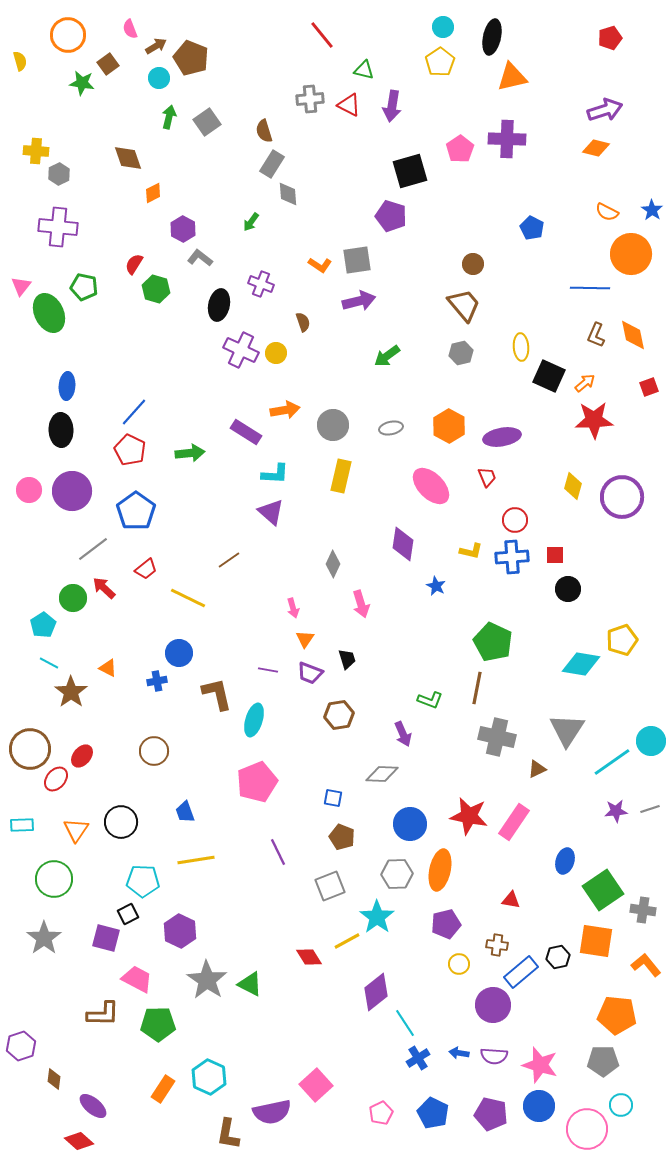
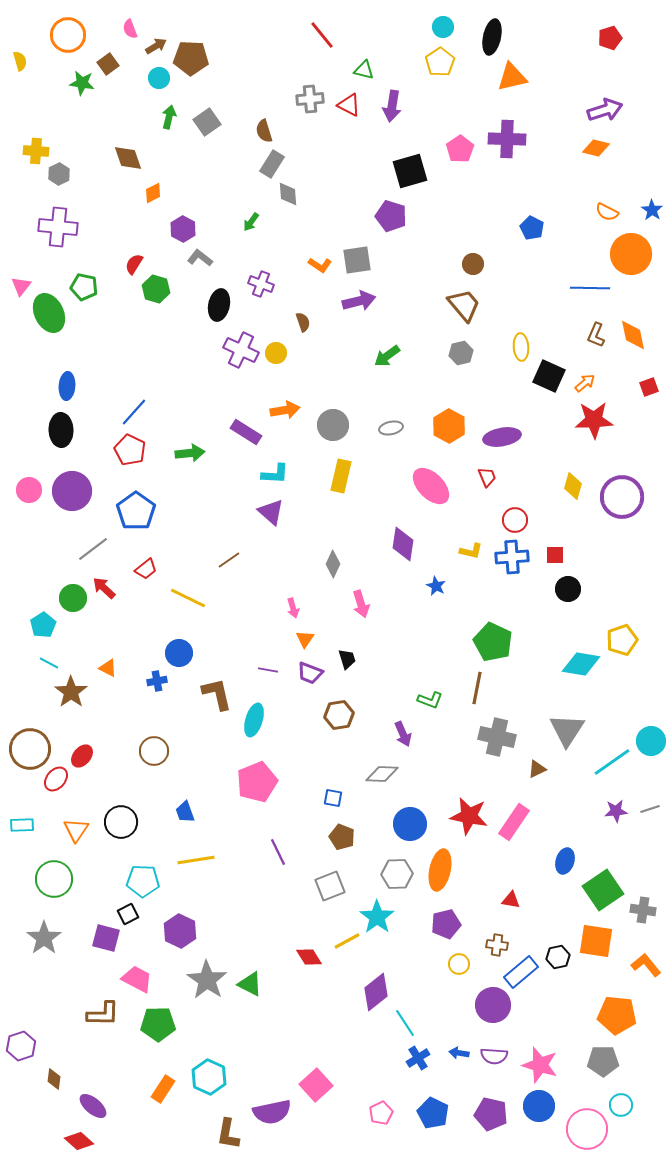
brown pentagon at (191, 58): rotated 20 degrees counterclockwise
